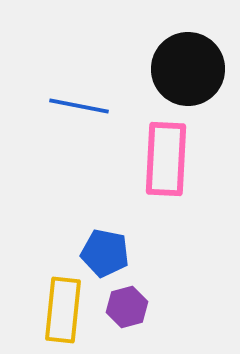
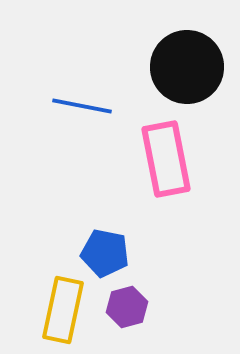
black circle: moved 1 px left, 2 px up
blue line: moved 3 px right
pink rectangle: rotated 14 degrees counterclockwise
yellow rectangle: rotated 6 degrees clockwise
